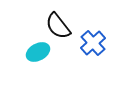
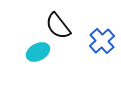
blue cross: moved 9 px right, 2 px up
